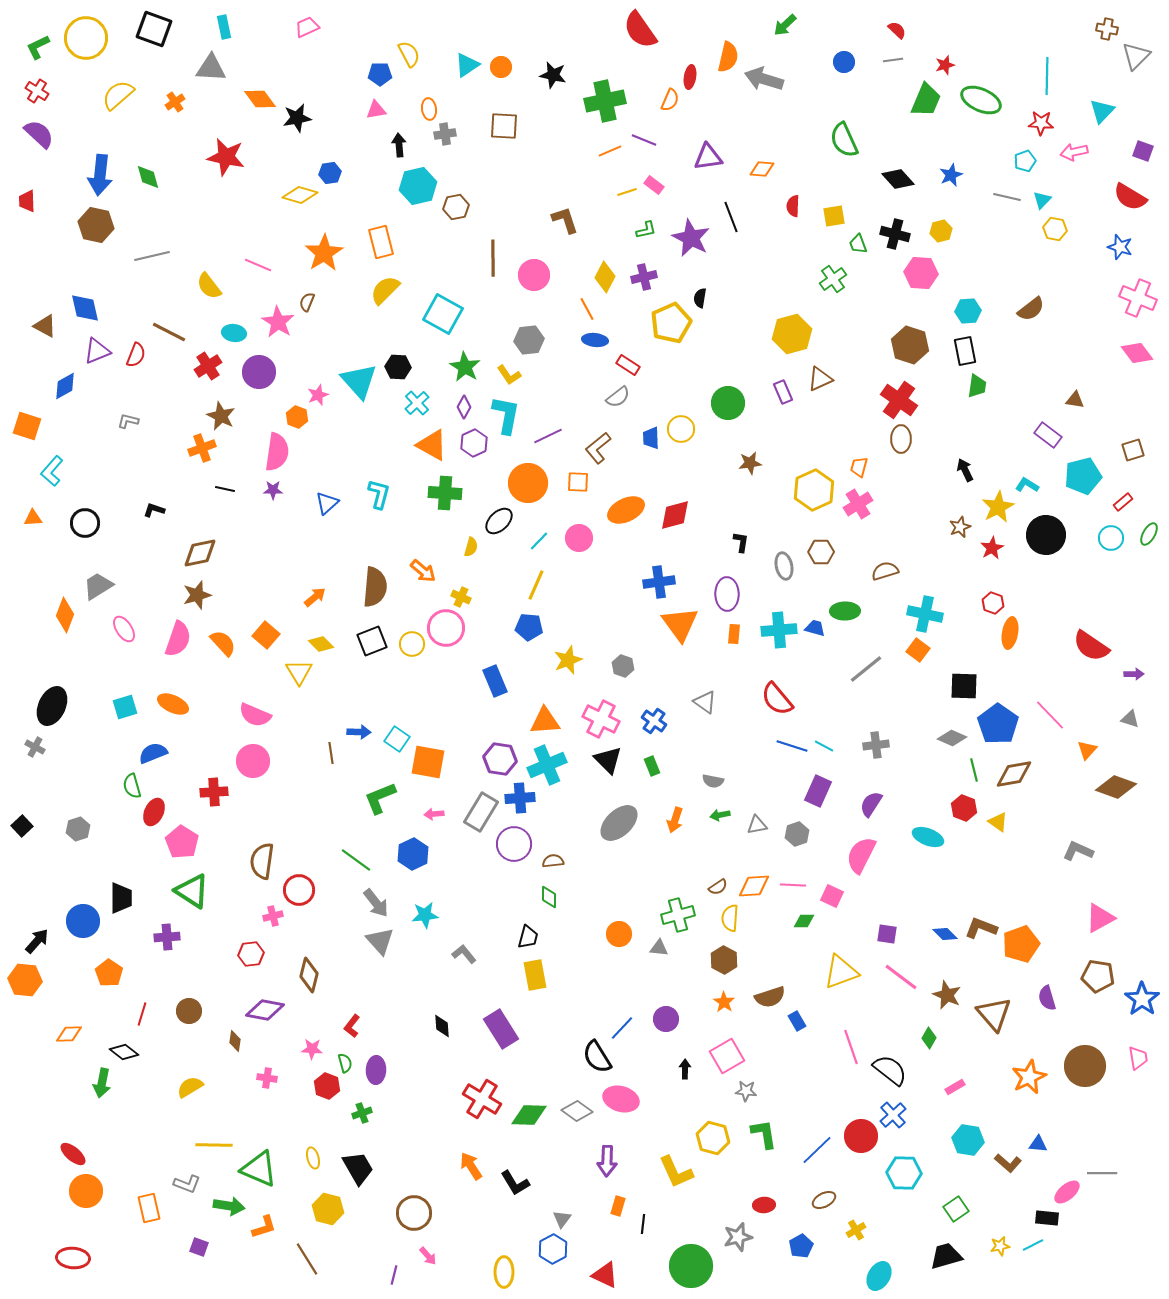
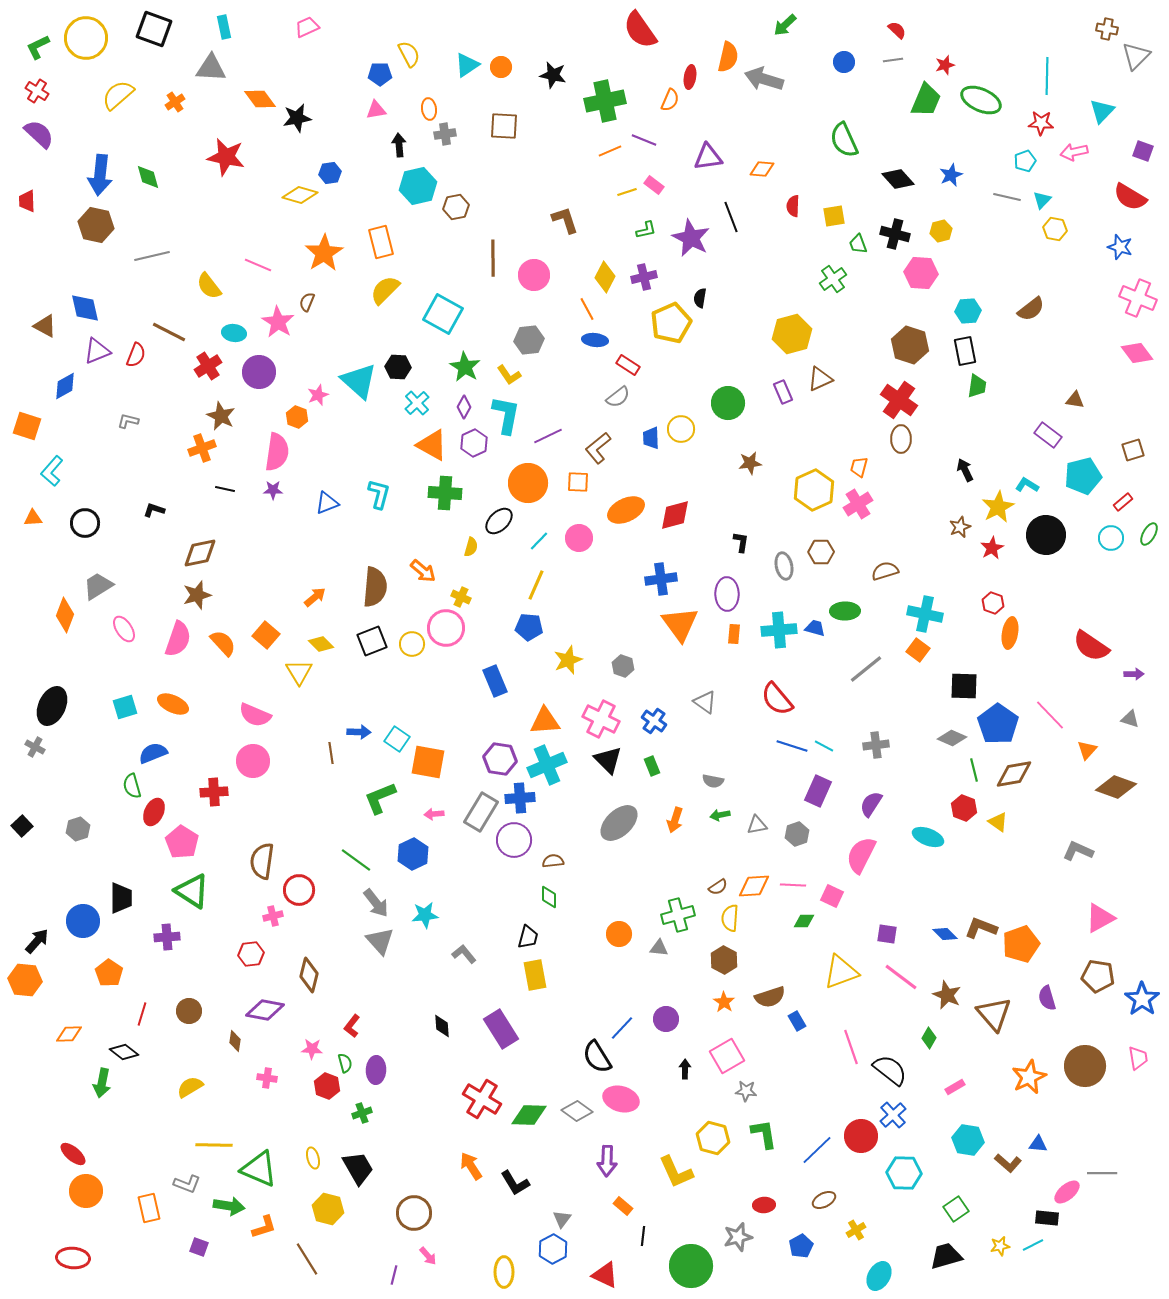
cyan triangle at (359, 381): rotated 6 degrees counterclockwise
blue triangle at (327, 503): rotated 20 degrees clockwise
blue cross at (659, 582): moved 2 px right, 3 px up
purple circle at (514, 844): moved 4 px up
orange rectangle at (618, 1206): moved 5 px right; rotated 66 degrees counterclockwise
black line at (643, 1224): moved 12 px down
